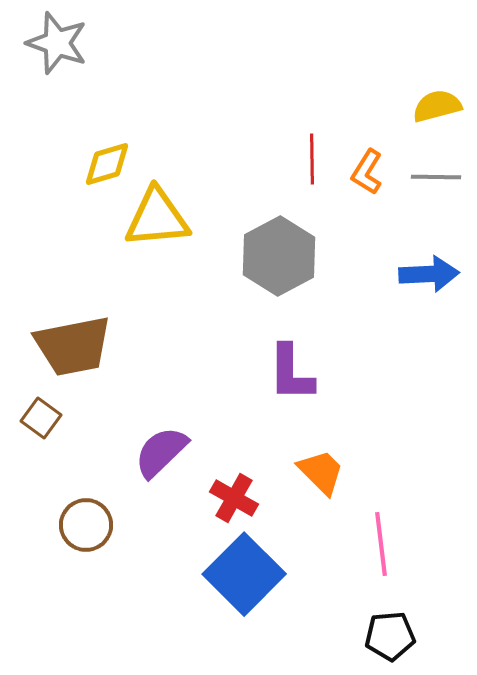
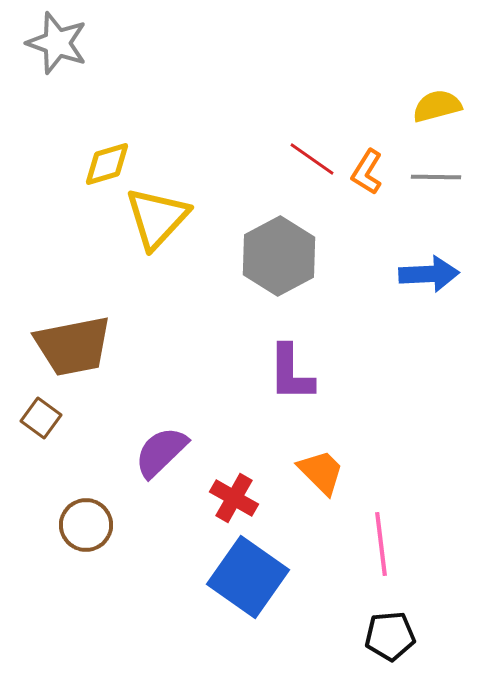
red line: rotated 54 degrees counterclockwise
yellow triangle: rotated 42 degrees counterclockwise
blue square: moved 4 px right, 3 px down; rotated 10 degrees counterclockwise
